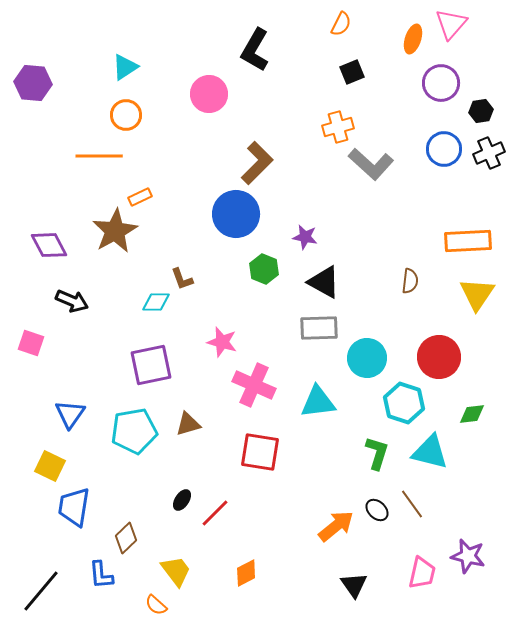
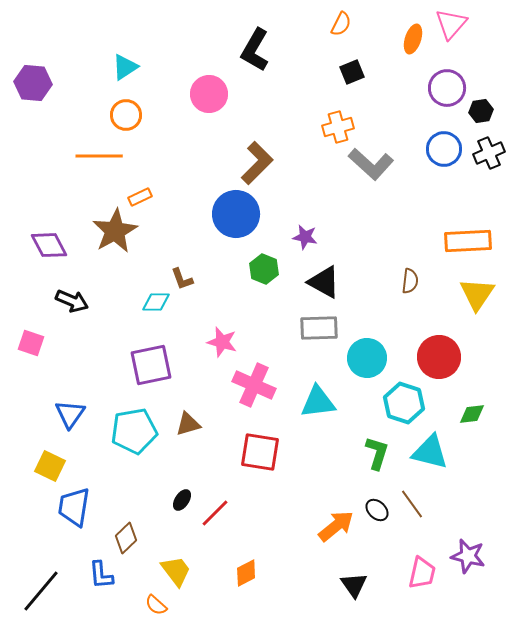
purple circle at (441, 83): moved 6 px right, 5 px down
